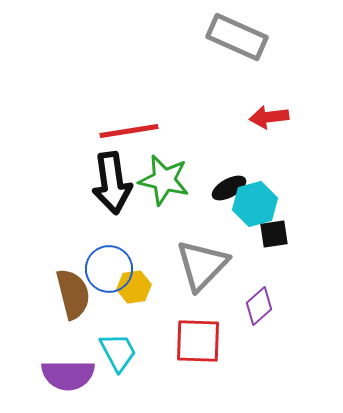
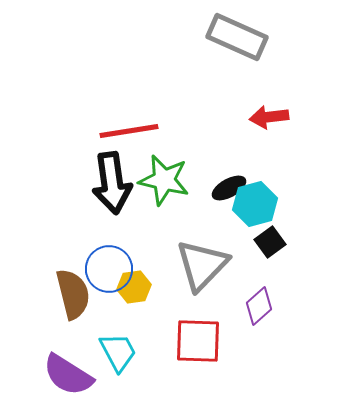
black square: moved 4 px left, 8 px down; rotated 28 degrees counterclockwise
purple semicircle: rotated 32 degrees clockwise
